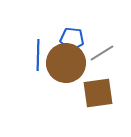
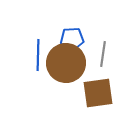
blue pentagon: rotated 10 degrees counterclockwise
gray line: moved 1 px right, 1 px down; rotated 50 degrees counterclockwise
